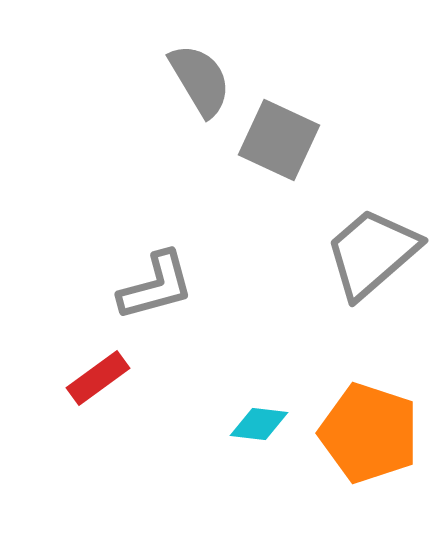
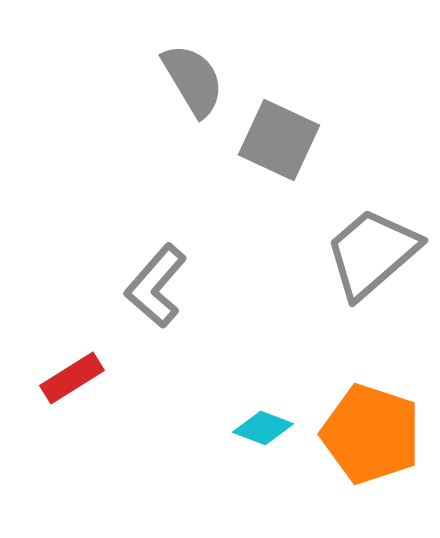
gray semicircle: moved 7 px left
gray L-shape: rotated 146 degrees clockwise
red rectangle: moved 26 px left; rotated 4 degrees clockwise
cyan diamond: moved 4 px right, 4 px down; rotated 14 degrees clockwise
orange pentagon: moved 2 px right, 1 px down
